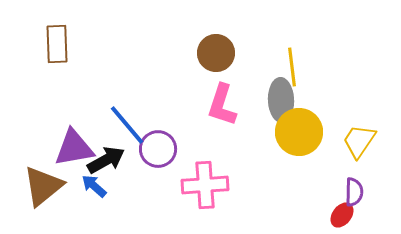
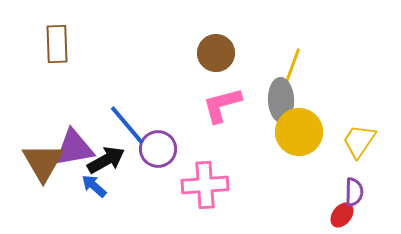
yellow line: rotated 27 degrees clockwise
pink L-shape: rotated 57 degrees clockwise
brown triangle: moved 24 px up; rotated 21 degrees counterclockwise
